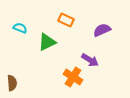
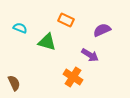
green triangle: rotated 42 degrees clockwise
purple arrow: moved 5 px up
brown semicircle: moved 2 px right; rotated 21 degrees counterclockwise
